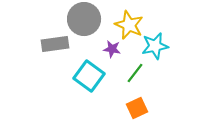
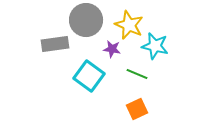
gray circle: moved 2 px right, 1 px down
cyan star: rotated 24 degrees clockwise
green line: moved 2 px right, 1 px down; rotated 75 degrees clockwise
orange square: moved 1 px down
